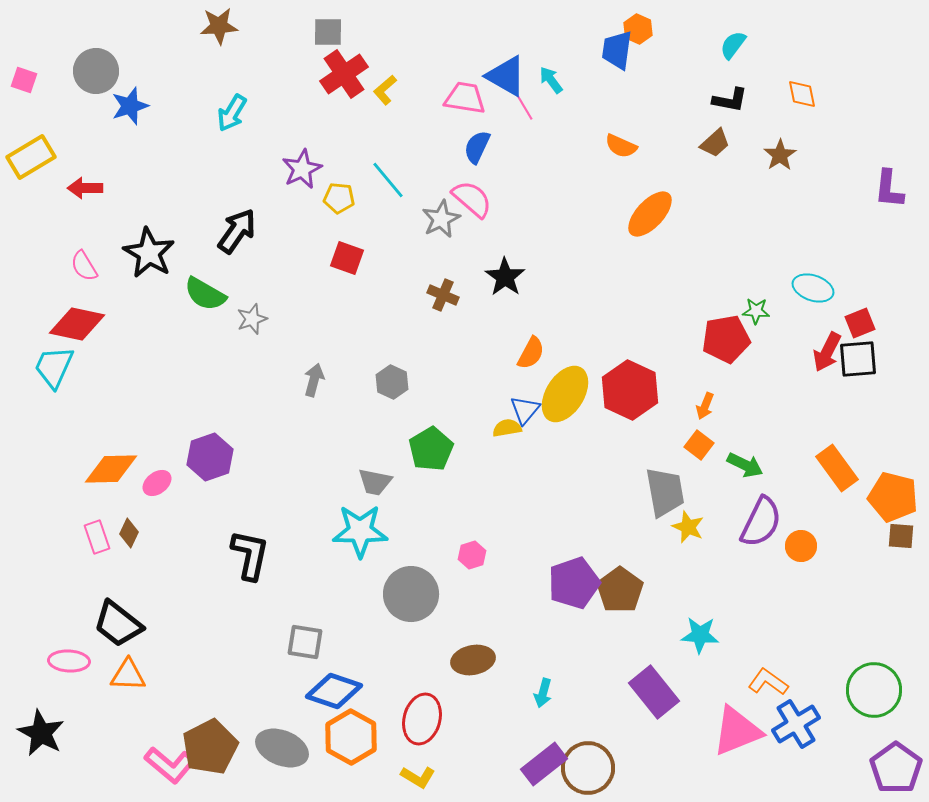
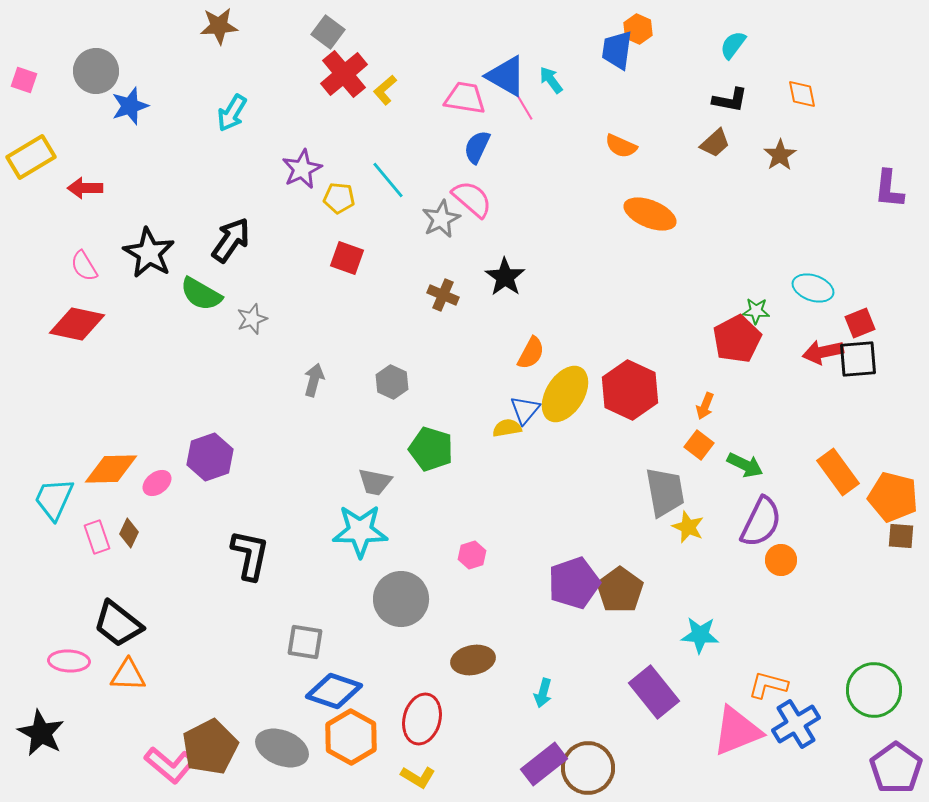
gray square at (328, 32): rotated 36 degrees clockwise
red cross at (344, 74): rotated 6 degrees counterclockwise
orange ellipse at (650, 214): rotated 69 degrees clockwise
black arrow at (237, 231): moved 6 px left, 9 px down
green semicircle at (205, 294): moved 4 px left
red pentagon at (726, 339): moved 11 px right; rotated 18 degrees counterclockwise
red arrow at (827, 352): moved 4 px left; rotated 51 degrees clockwise
cyan trapezoid at (54, 367): moved 132 px down
green pentagon at (431, 449): rotated 24 degrees counterclockwise
orange rectangle at (837, 468): moved 1 px right, 4 px down
orange circle at (801, 546): moved 20 px left, 14 px down
gray circle at (411, 594): moved 10 px left, 5 px down
orange L-shape at (768, 682): moved 3 px down; rotated 21 degrees counterclockwise
